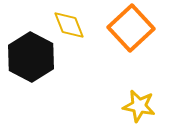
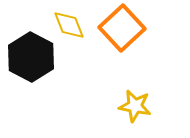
orange square: moved 9 px left
yellow star: moved 4 px left
